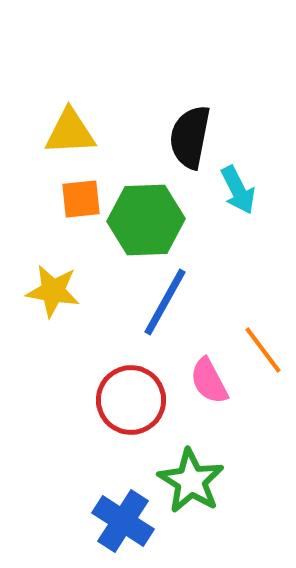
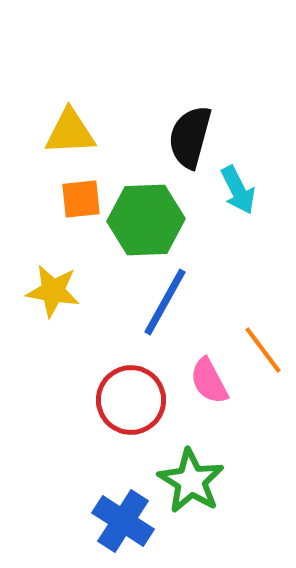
black semicircle: rotated 4 degrees clockwise
